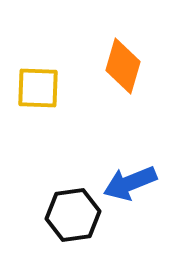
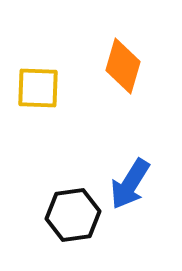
blue arrow: moved 1 px down; rotated 36 degrees counterclockwise
